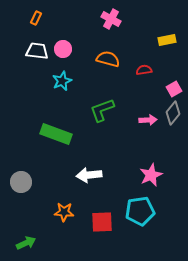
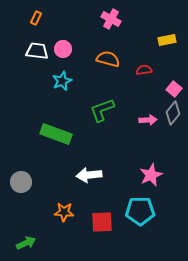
pink square: rotated 21 degrees counterclockwise
cyan pentagon: rotated 8 degrees clockwise
